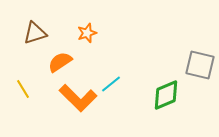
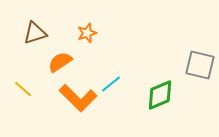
yellow line: rotated 18 degrees counterclockwise
green diamond: moved 6 px left
